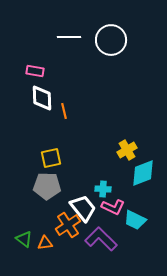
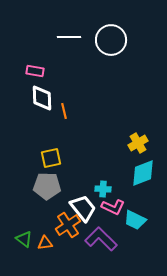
yellow cross: moved 11 px right, 7 px up
